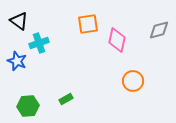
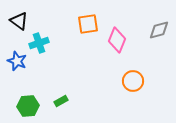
pink diamond: rotated 10 degrees clockwise
green rectangle: moved 5 px left, 2 px down
